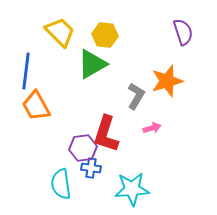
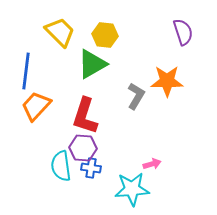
orange star: rotated 16 degrees clockwise
orange trapezoid: rotated 72 degrees clockwise
pink arrow: moved 36 px down
red L-shape: moved 21 px left, 18 px up
purple hexagon: rotated 12 degrees clockwise
cyan semicircle: moved 18 px up
